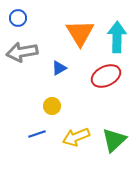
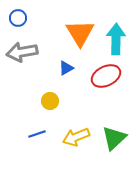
cyan arrow: moved 1 px left, 2 px down
blue triangle: moved 7 px right
yellow circle: moved 2 px left, 5 px up
green triangle: moved 2 px up
